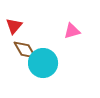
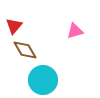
pink triangle: moved 3 px right
cyan circle: moved 17 px down
